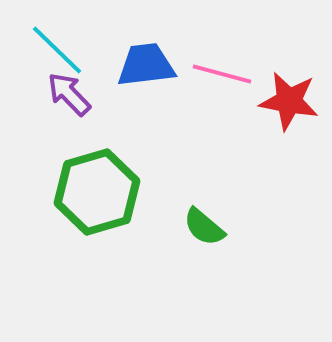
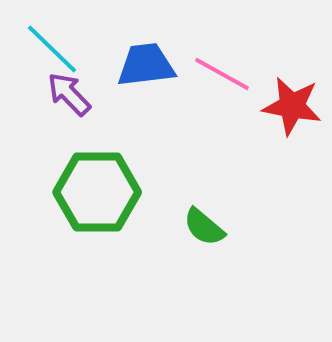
cyan line: moved 5 px left, 1 px up
pink line: rotated 14 degrees clockwise
red star: moved 3 px right, 5 px down
green hexagon: rotated 16 degrees clockwise
